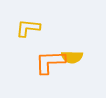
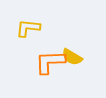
yellow semicircle: rotated 30 degrees clockwise
